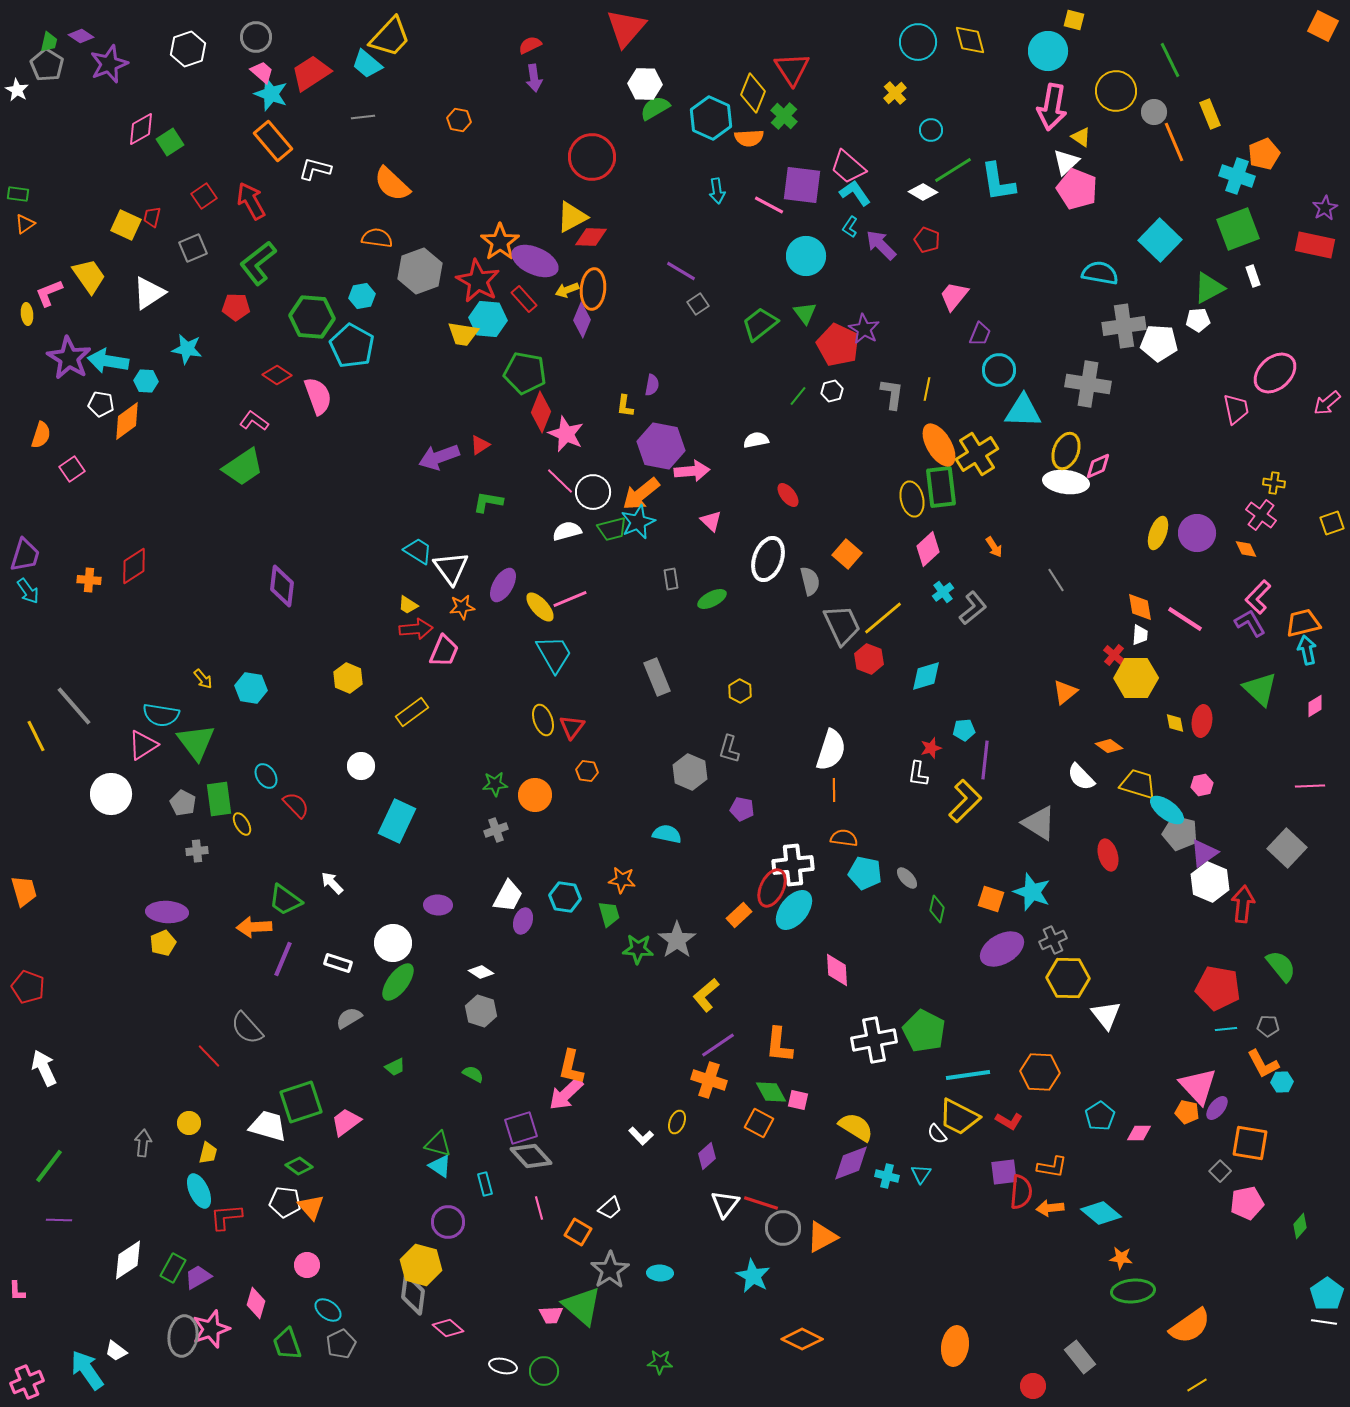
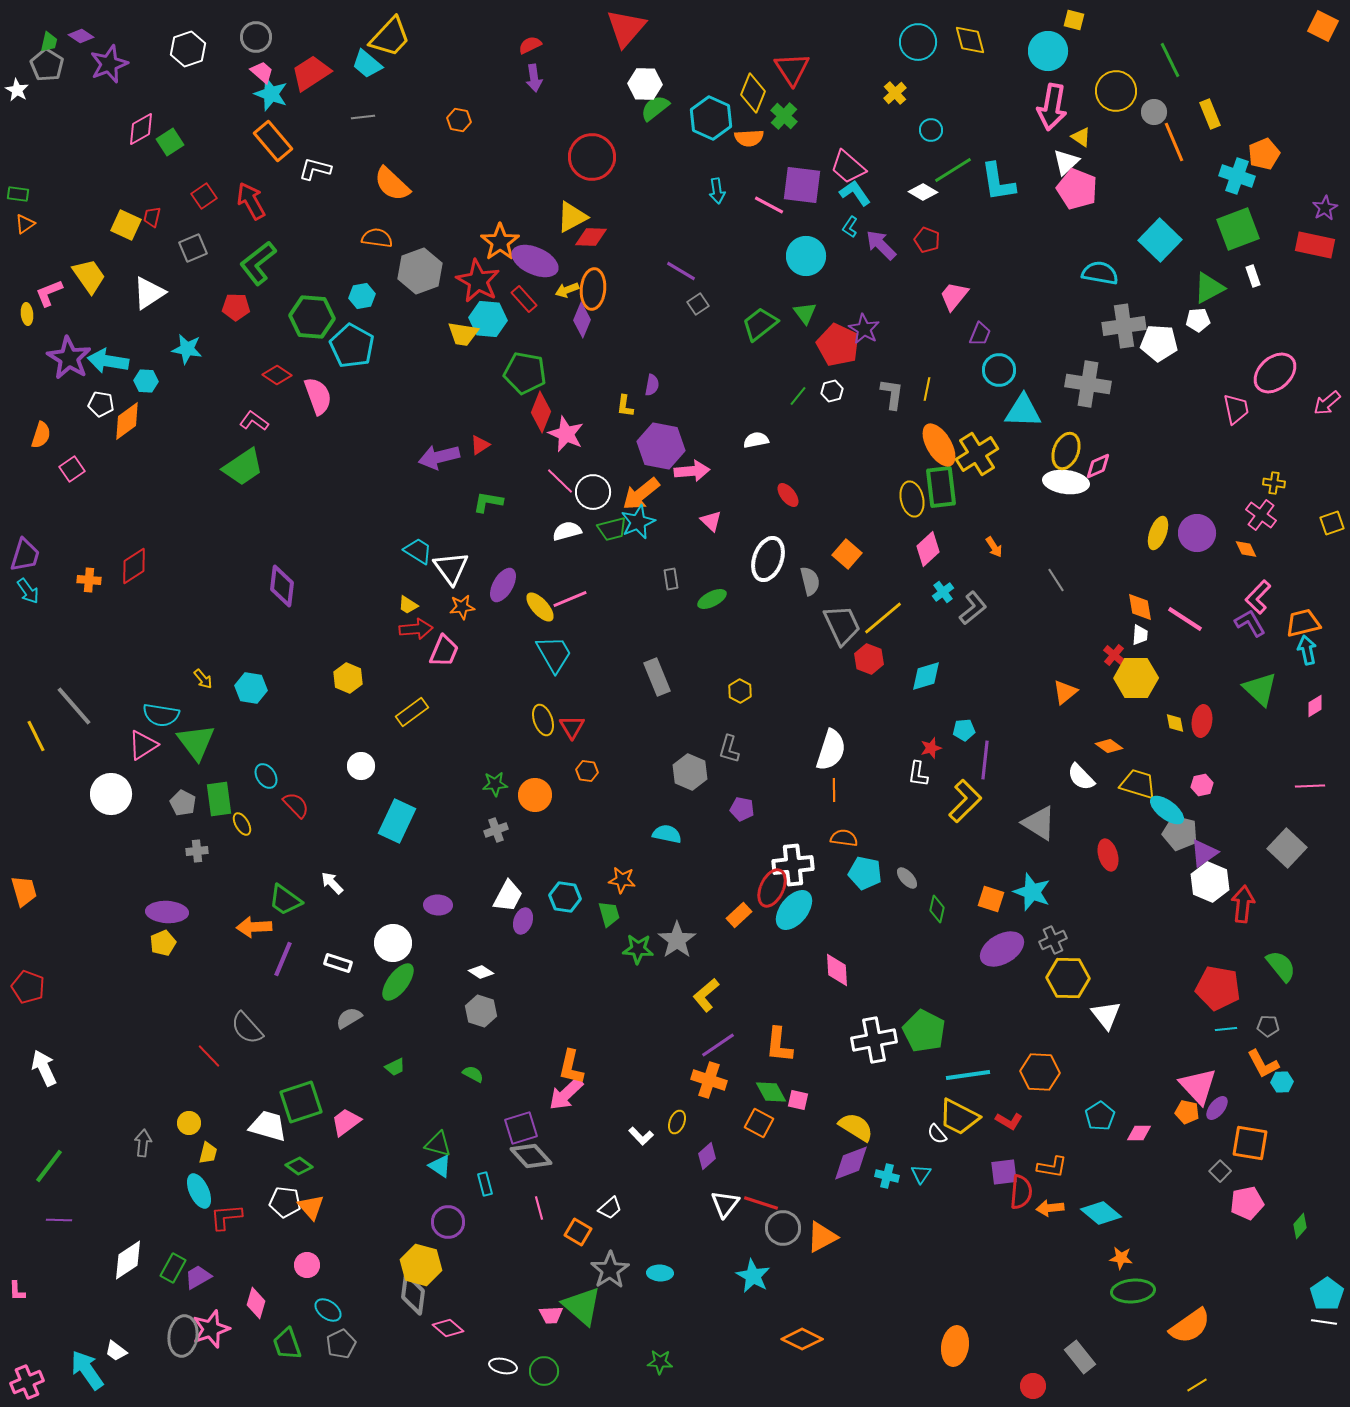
green semicircle at (655, 108): rotated 8 degrees counterclockwise
purple arrow at (439, 457): rotated 6 degrees clockwise
red triangle at (572, 727): rotated 8 degrees counterclockwise
